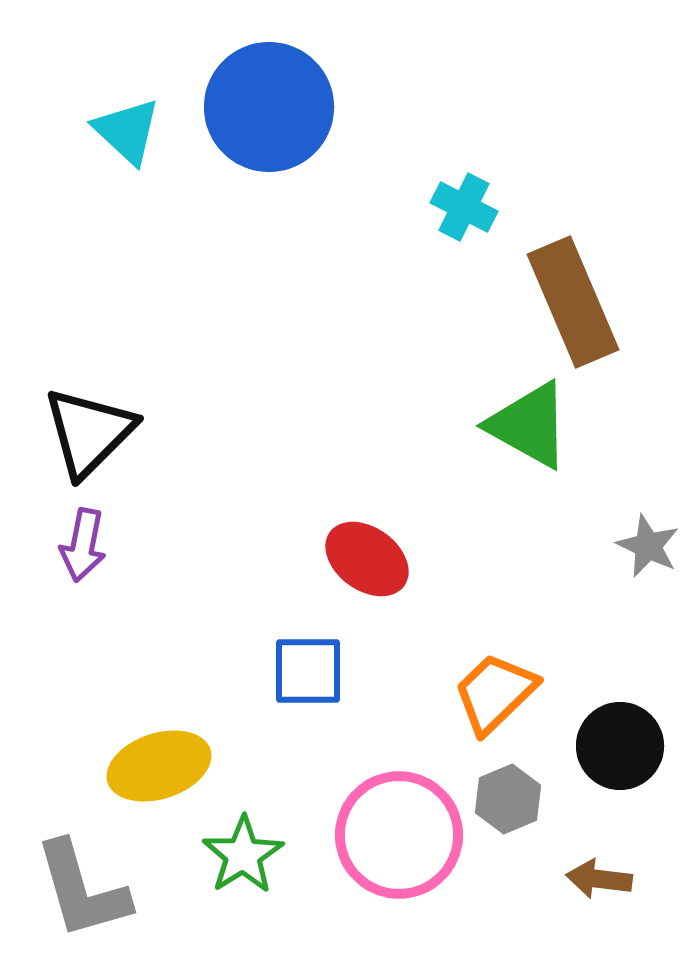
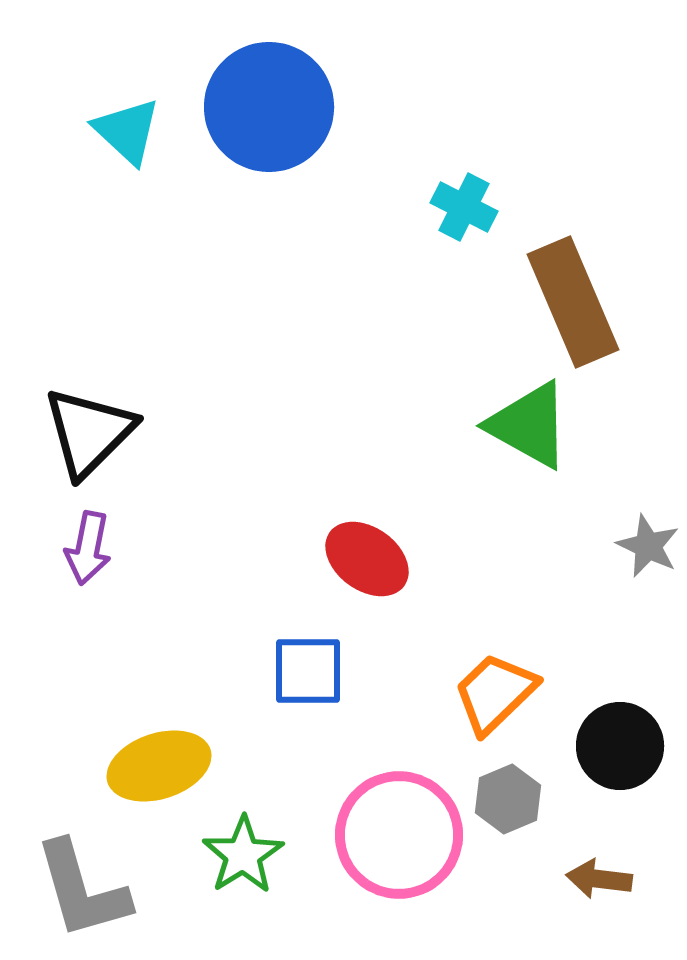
purple arrow: moved 5 px right, 3 px down
